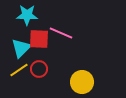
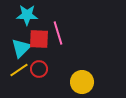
pink line: moved 3 px left; rotated 50 degrees clockwise
